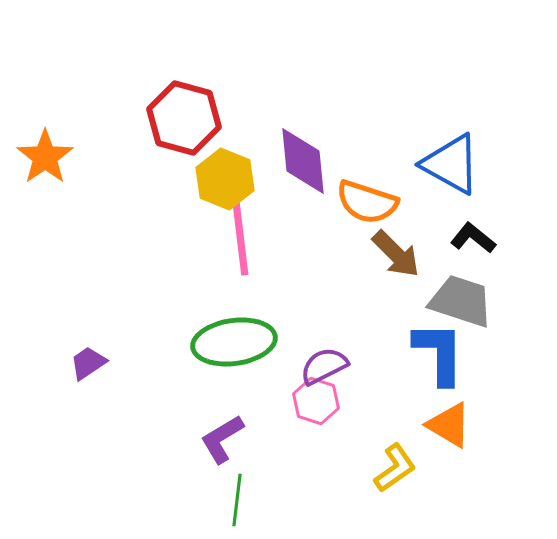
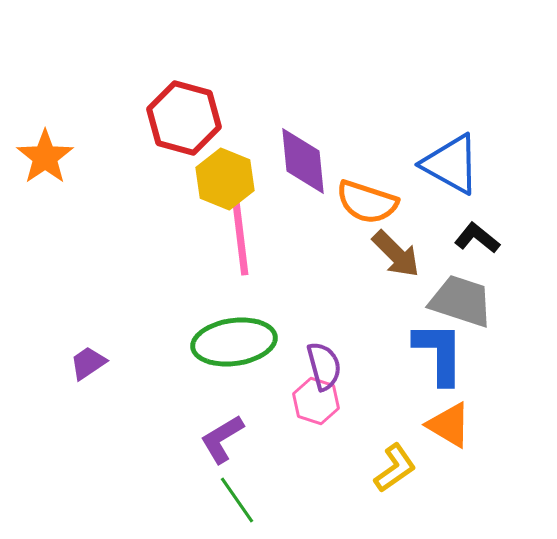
black L-shape: moved 4 px right
purple semicircle: rotated 102 degrees clockwise
green line: rotated 42 degrees counterclockwise
